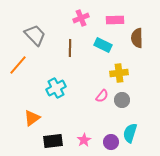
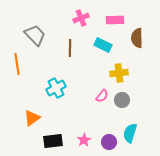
orange line: moved 1 px left, 1 px up; rotated 50 degrees counterclockwise
purple circle: moved 2 px left
